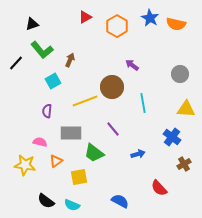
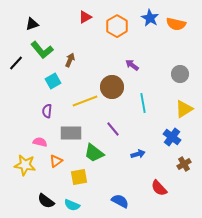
yellow triangle: moved 2 px left; rotated 36 degrees counterclockwise
